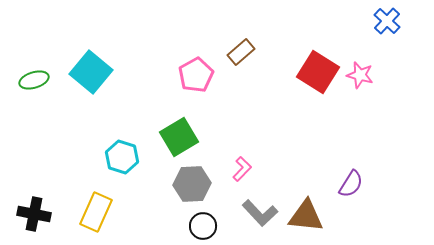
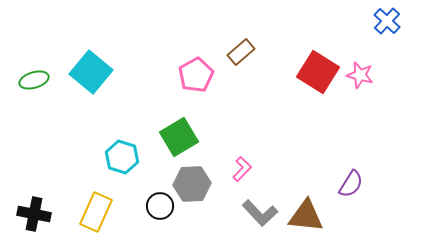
black circle: moved 43 px left, 20 px up
